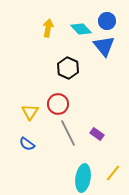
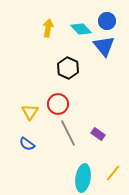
purple rectangle: moved 1 px right
